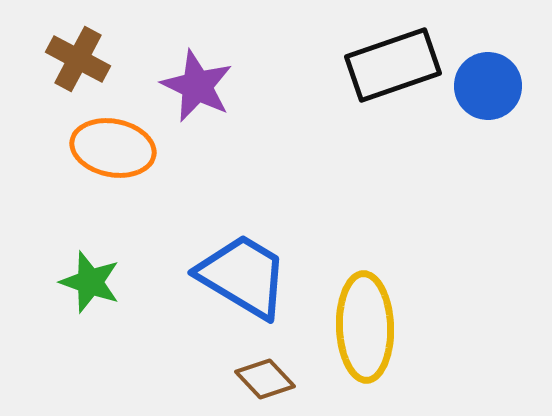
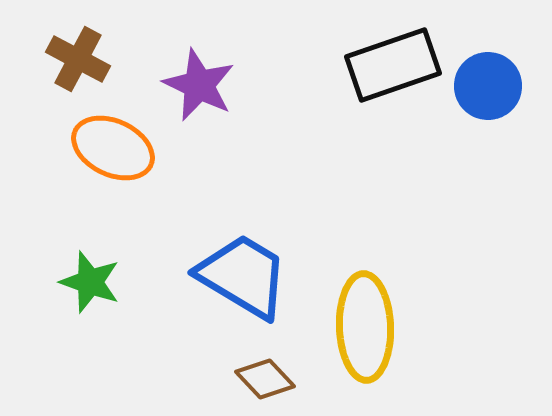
purple star: moved 2 px right, 1 px up
orange ellipse: rotated 14 degrees clockwise
